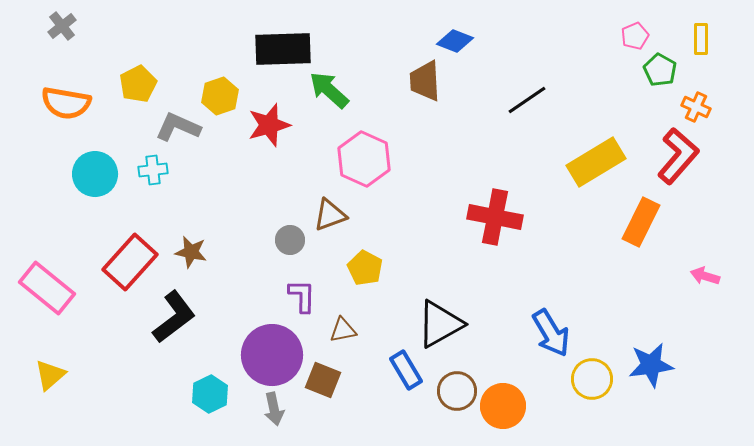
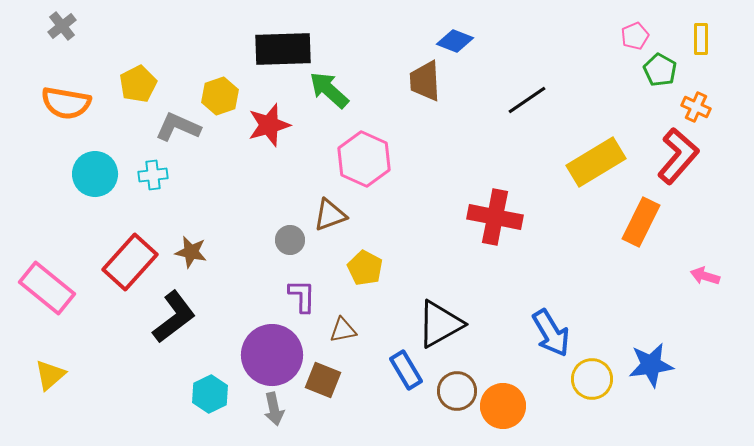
cyan cross at (153, 170): moved 5 px down
